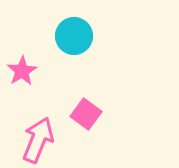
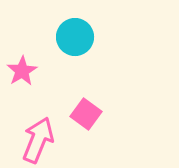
cyan circle: moved 1 px right, 1 px down
